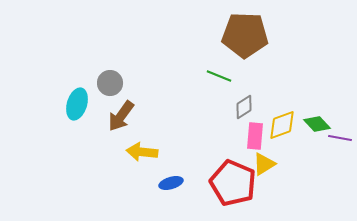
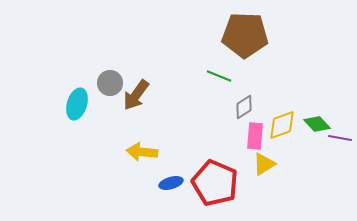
brown arrow: moved 15 px right, 21 px up
red pentagon: moved 18 px left
